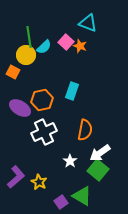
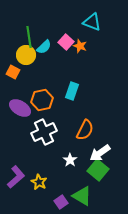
cyan triangle: moved 4 px right, 1 px up
orange semicircle: rotated 15 degrees clockwise
white star: moved 1 px up
